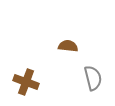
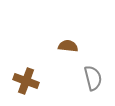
brown cross: moved 1 px up
